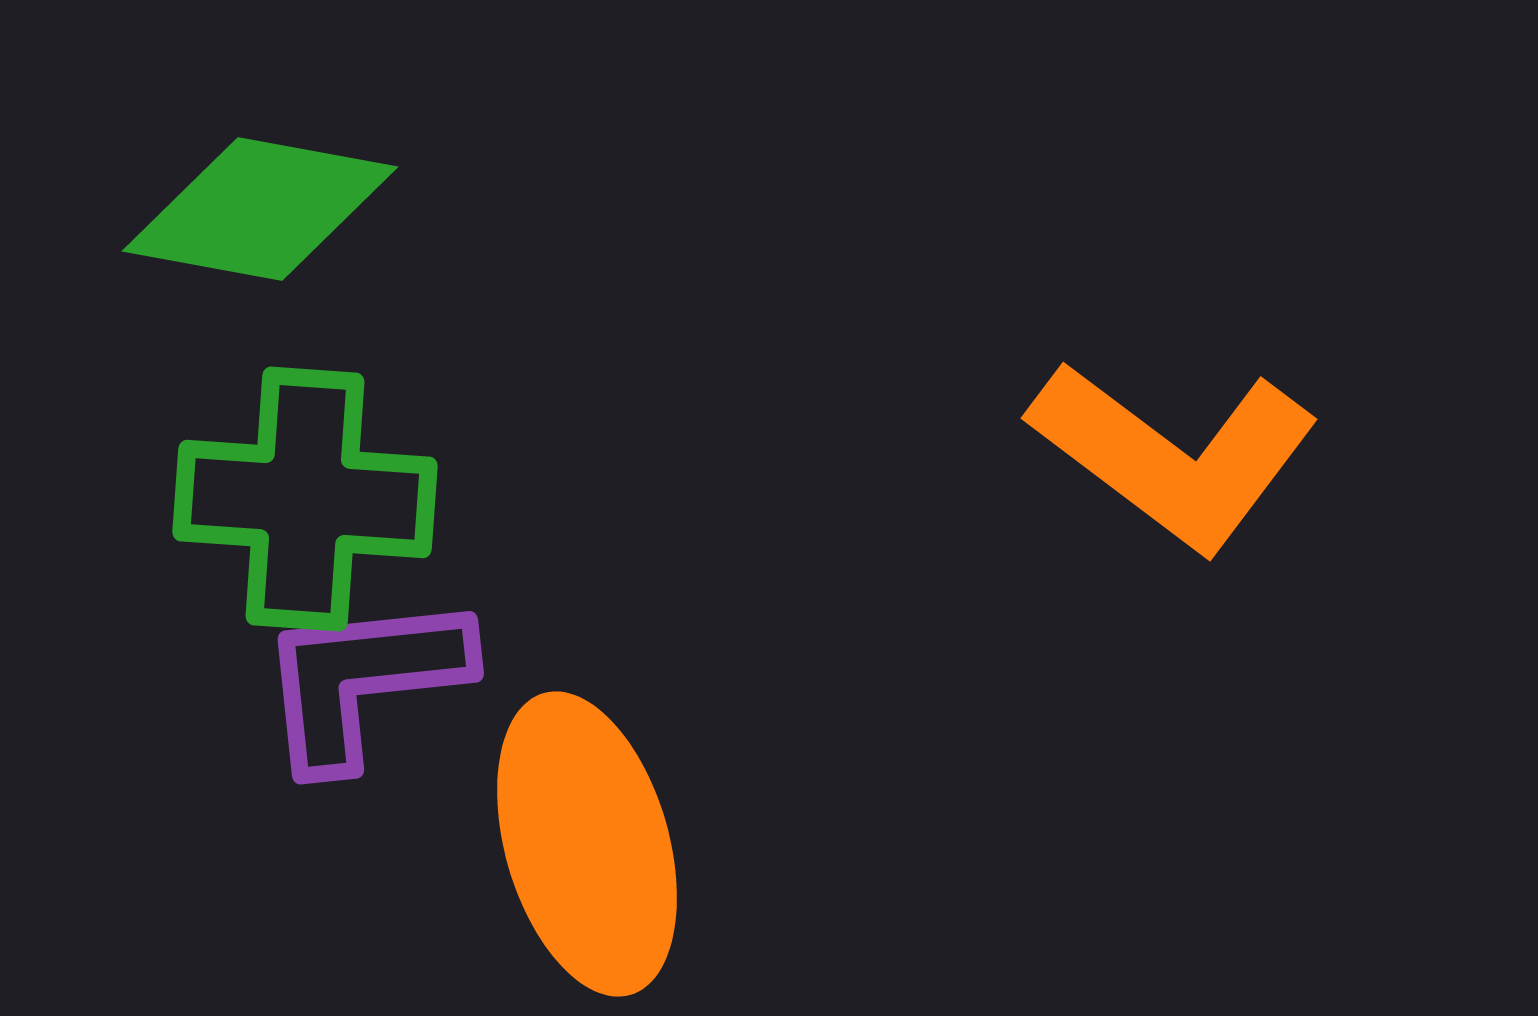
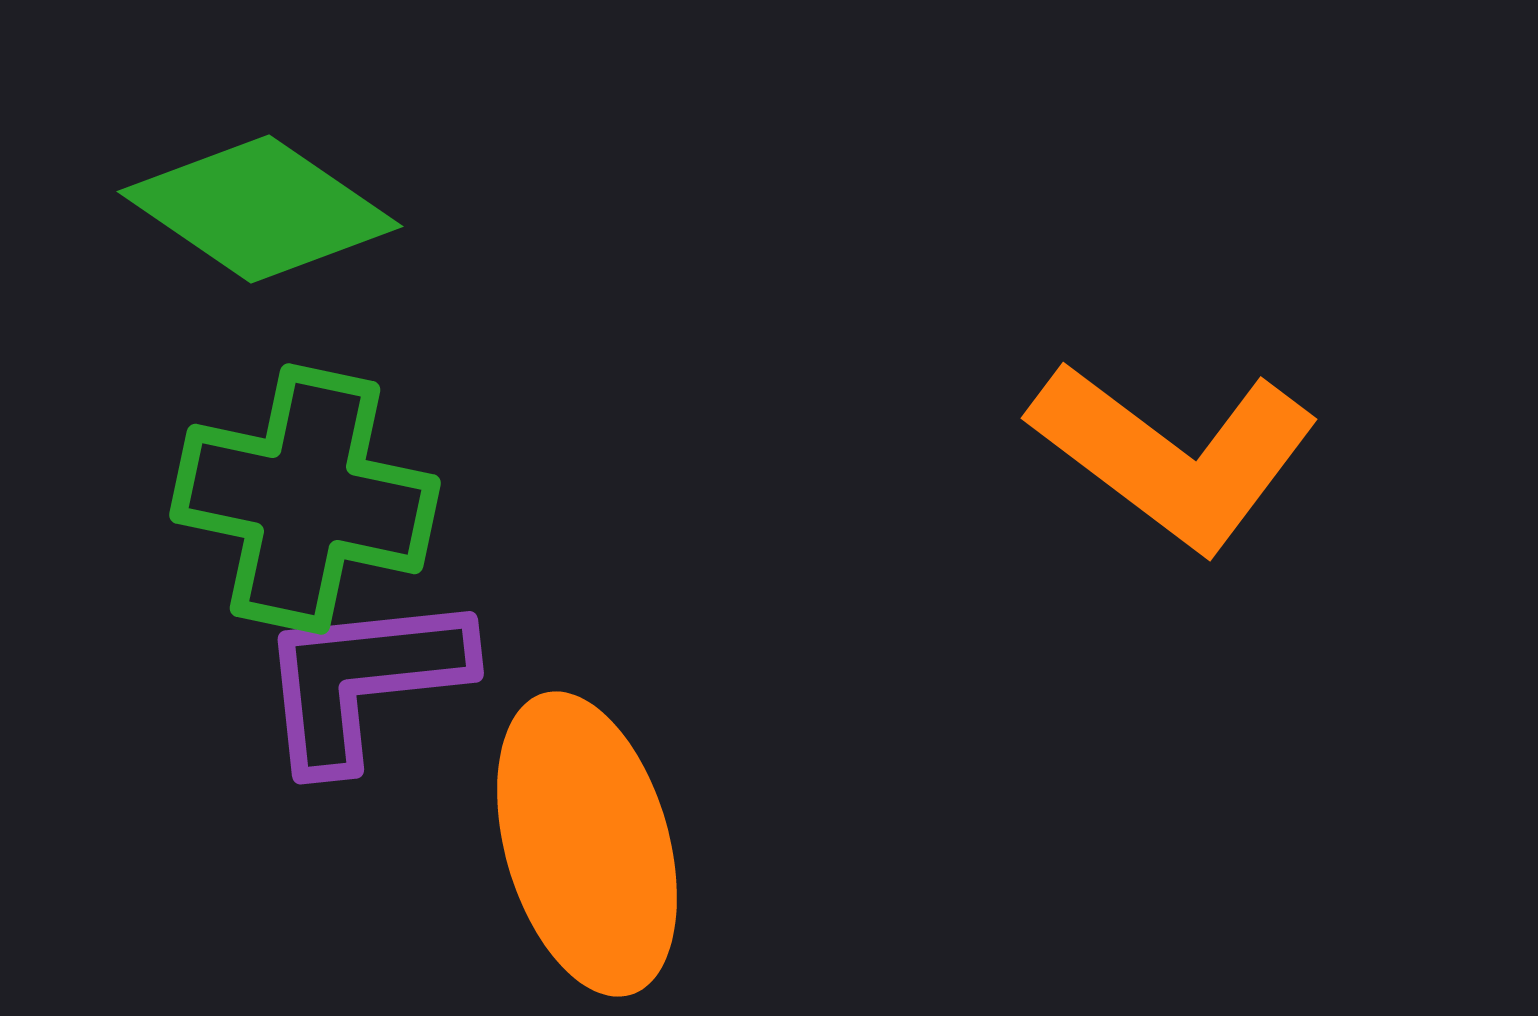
green diamond: rotated 24 degrees clockwise
green cross: rotated 8 degrees clockwise
